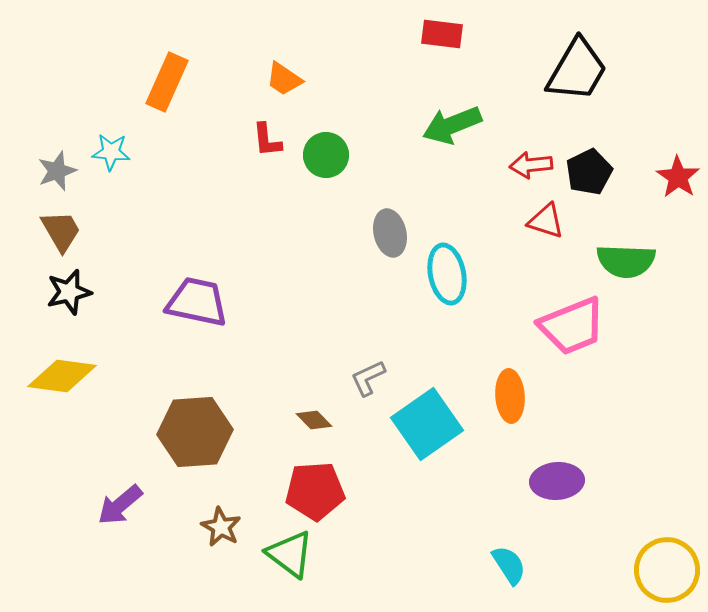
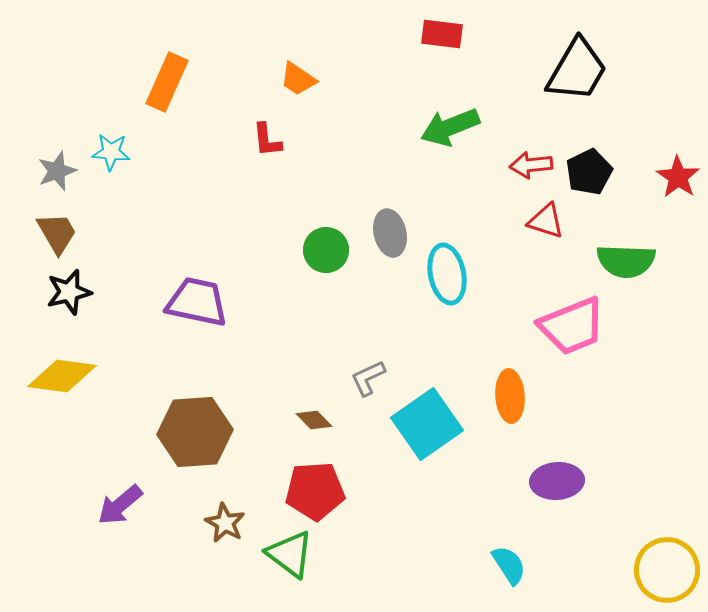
orange trapezoid: moved 14 px right
green arrow: moved 2 px left, 2 px down
green circle: moved 95 px down
brown trapezoid: moved 4 px left, 2 px down
brown star: moved 4 px right, 4 px up
